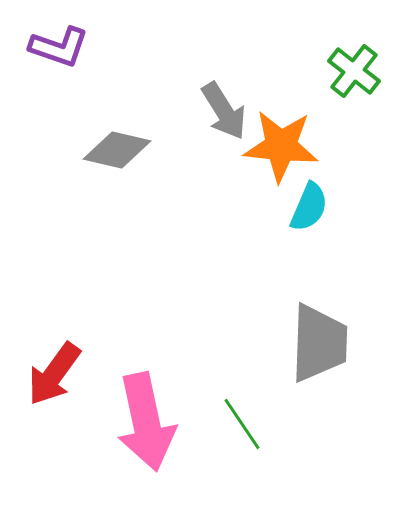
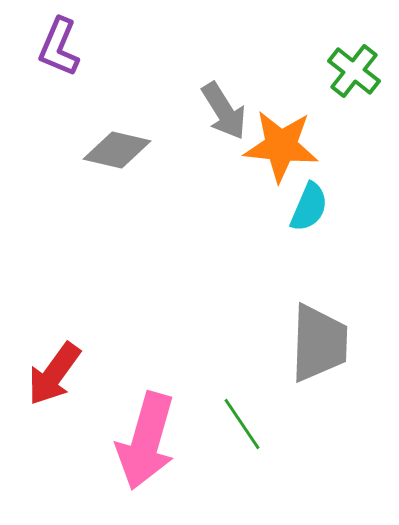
purple L-shape: rotated 94 degrees clockwise
pink arrow: moved 19 px down; rotated 28 degrees clockwise
